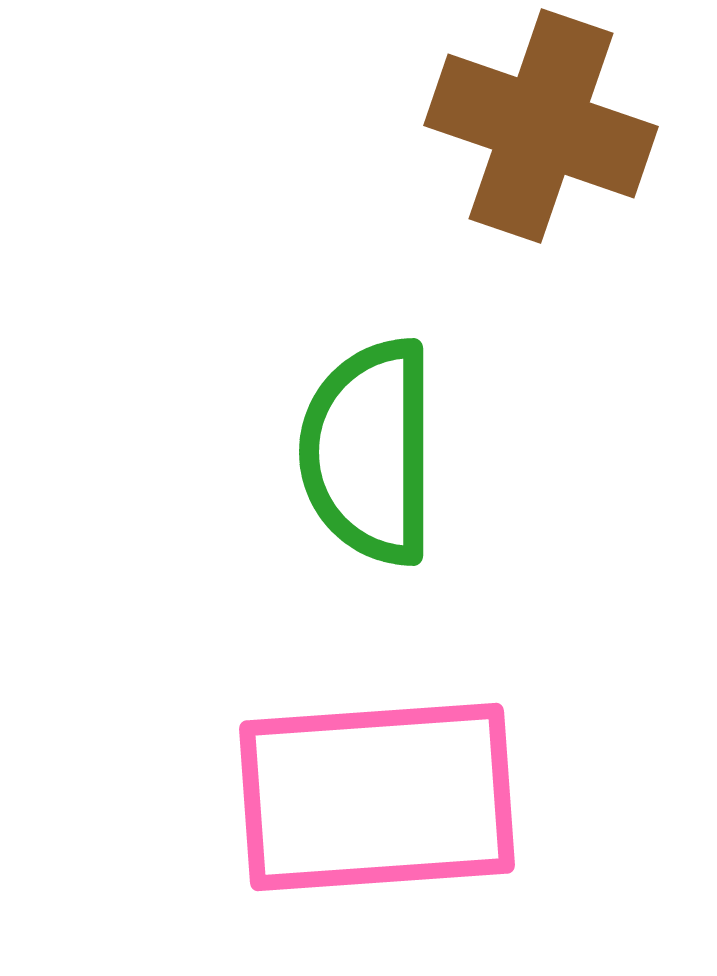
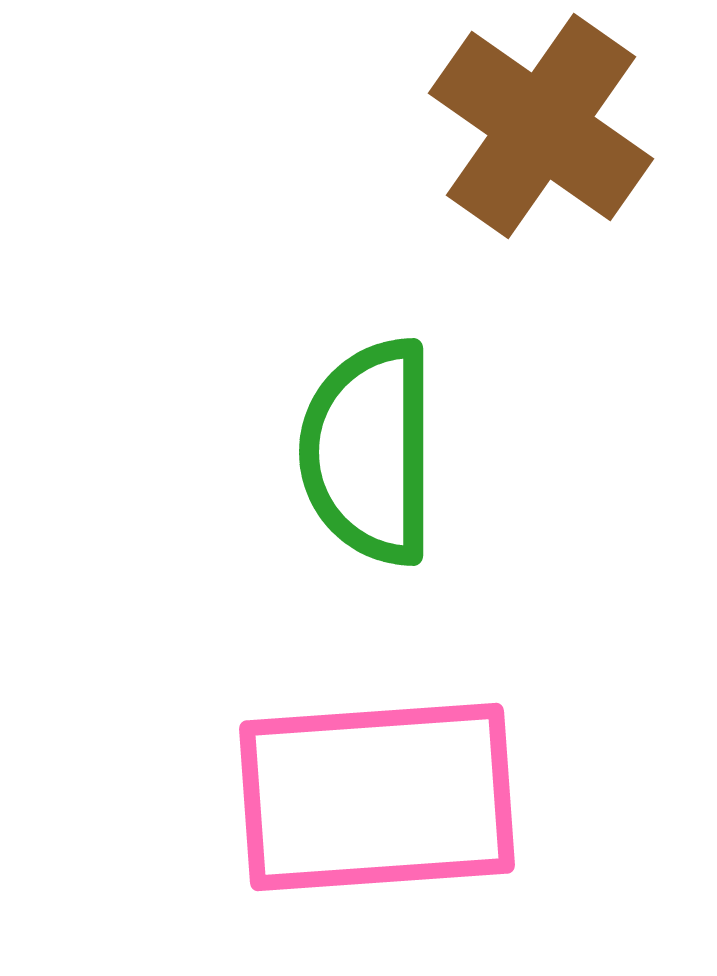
brown cross: rotated 16 degrees clockwise
